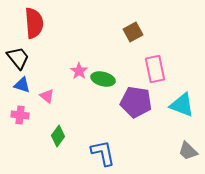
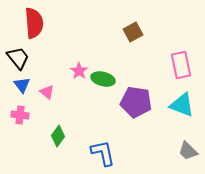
pink rectangle: moved 26 px right, 4 px up
blue triangle: rotated 36 degrees clockwise
pink triangle: moved 4 px up
